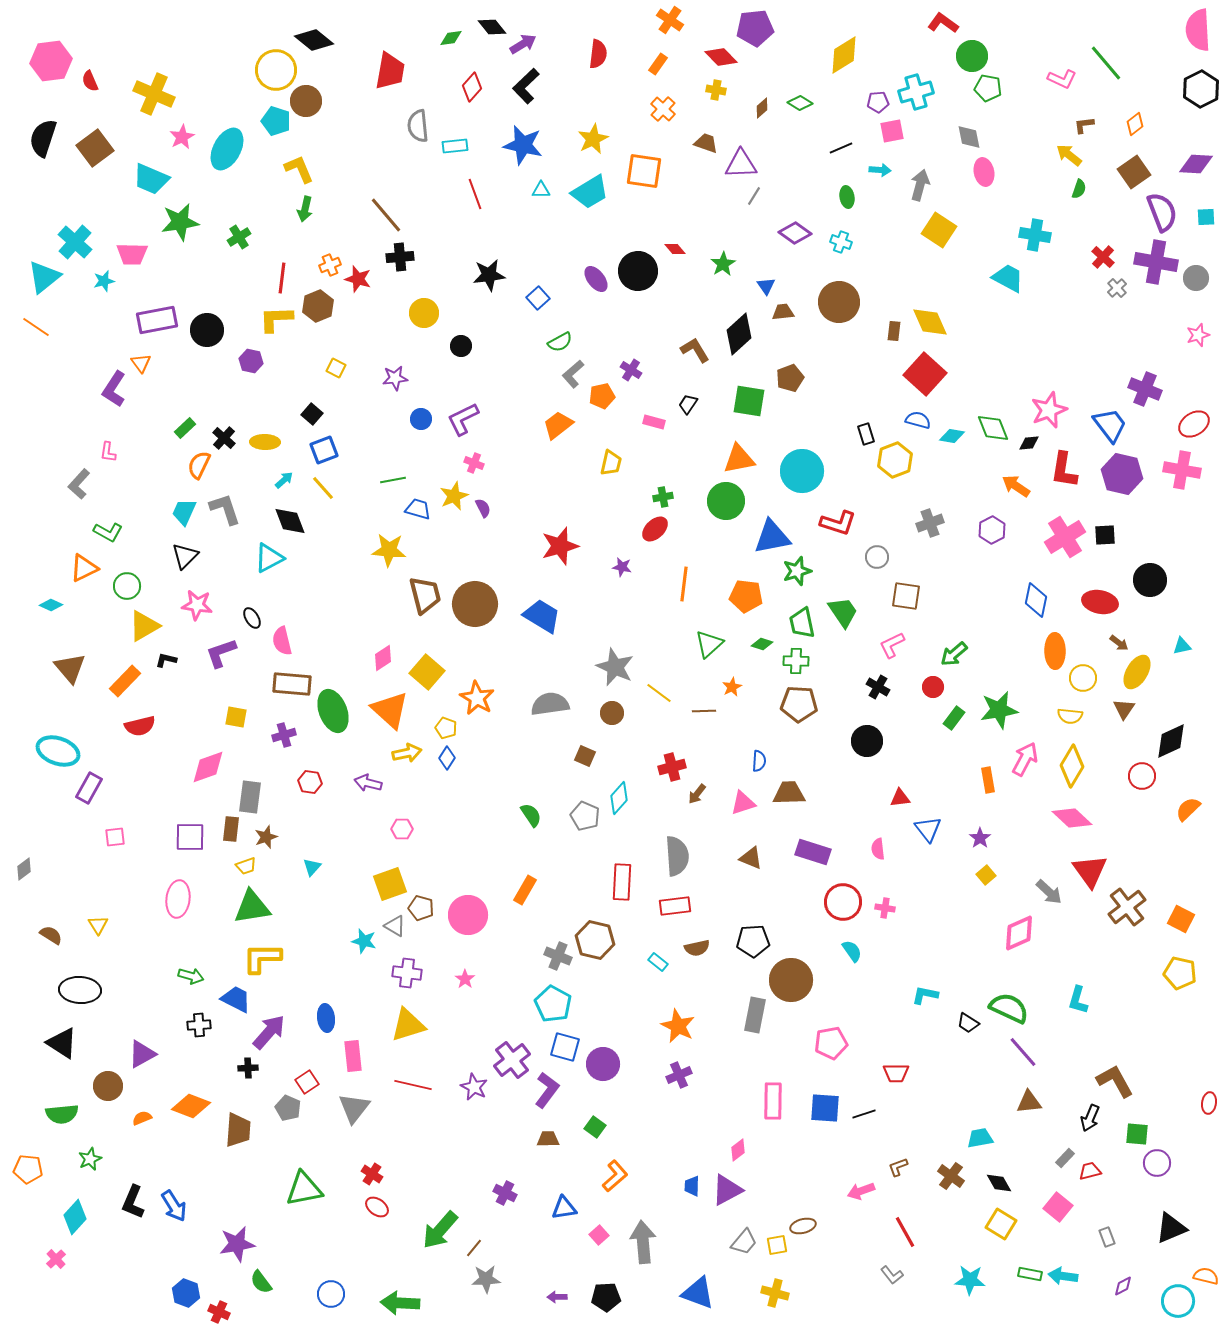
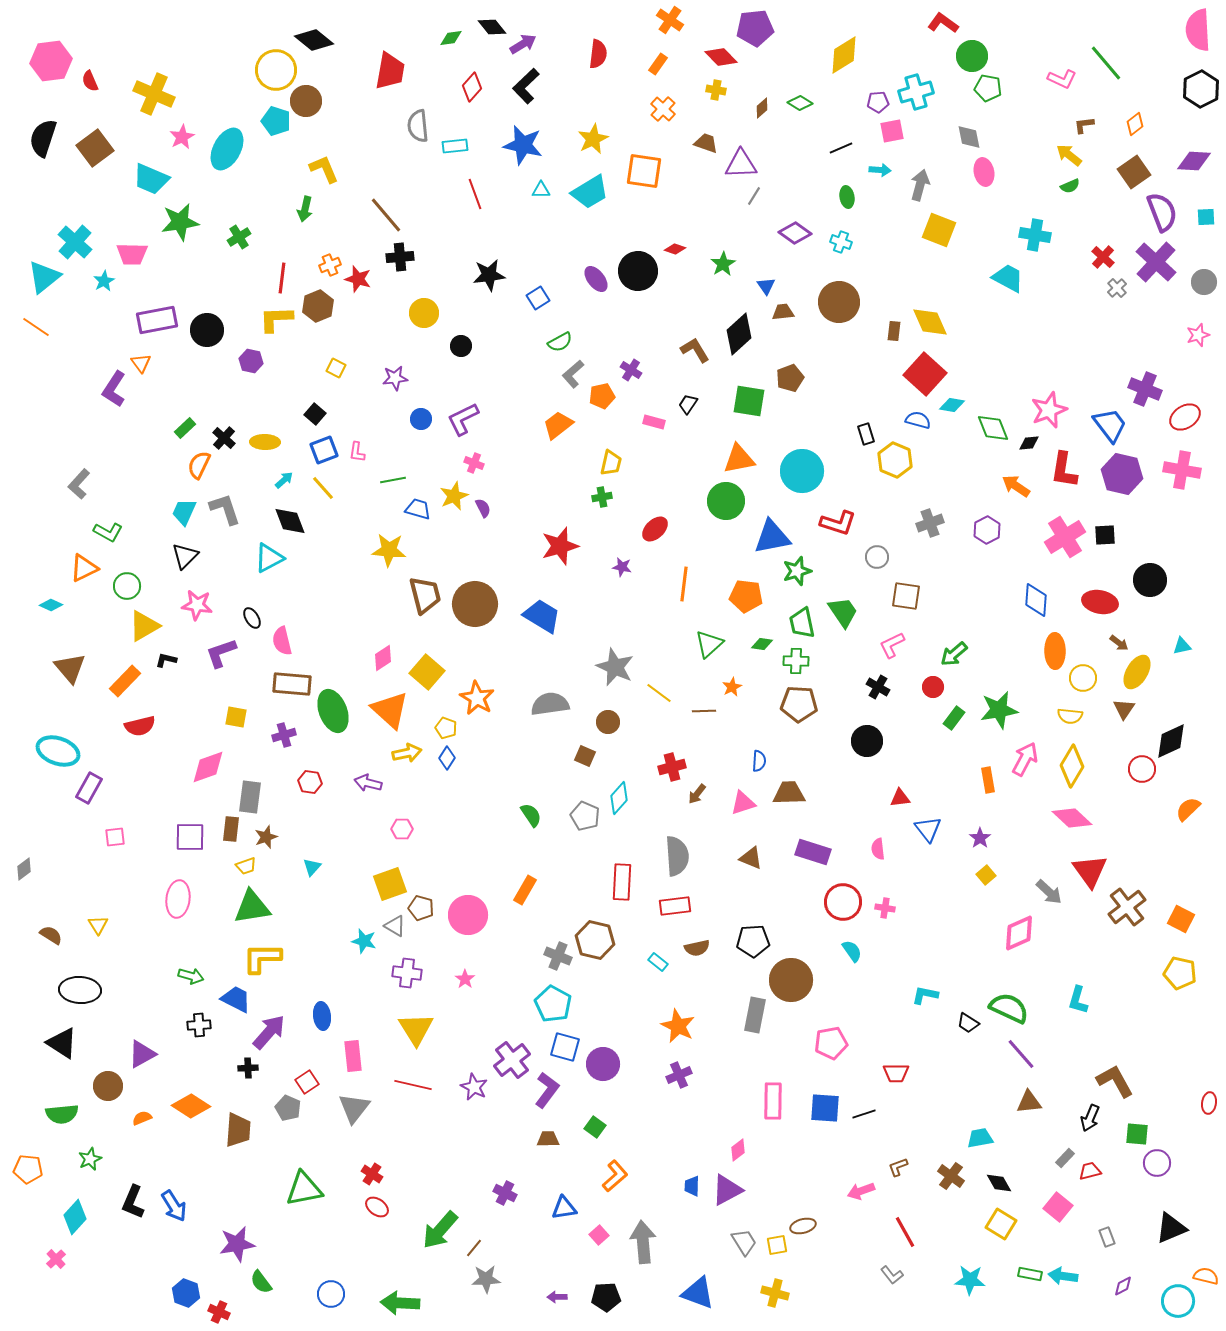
purple diamond at (1196, 164): moved 2 px left, 3 px up
yellow L-shape at (299, 169): moved 25 px right
green semicircle at (1079, 189): moved 9 px left, 3 px up; rotated 48 degrees clockwise
yellow square at (939, 230): rotated 12 degrees counterclockwise
red diamond at (675, 249): rotated 30 degrees counterclockwise
purple cross at (1156, 262): rotated 33 degrees clockwise
gray circle at (1196, 278): moved 8 px right, 4 px down
cyan star at (104, 281): rotated 15 degrees counterclockwise
blue square at (538, 298): rotated 10 degrees clockwise
black square at (312, 414): moved 3 px right
red ellipse at (1194, 424): moved 9 px left, 7 px up
cyan diamond at (952, 436): moved 31 px up
pink L-shape at (108, 452): moved 249 px right
yellow hexagon at (895, 460): rotated 16 degrees counterclockwise
green cross at (663, 497): moved 61 px left
purple hexagon at (992, 530): moved 5 px left
blue diamond at (1036, 600): rotated 8 degrees counterclockwise
green diamond at (762, 644): rotated 10 degrees counterclockwise
brown circle at (612, 713): moved 4 px left, 9 px down
red circle at (1142, 776): moved 7 px up
blue ellipse at (326, 1018): moved 4 px left, 2 px up
yellow triangle at (408, 1025): moved 8 px right, 4 px down; rotated 45 degrees counterclockwise
purple line at (1023, 1052): moved 2 px left, 2 px down
orange diamond at (191, 1106): rotated 12 degrees clockwise
gray trapezoid at (744, 1242): rotated 72 degrees counterclockwise
